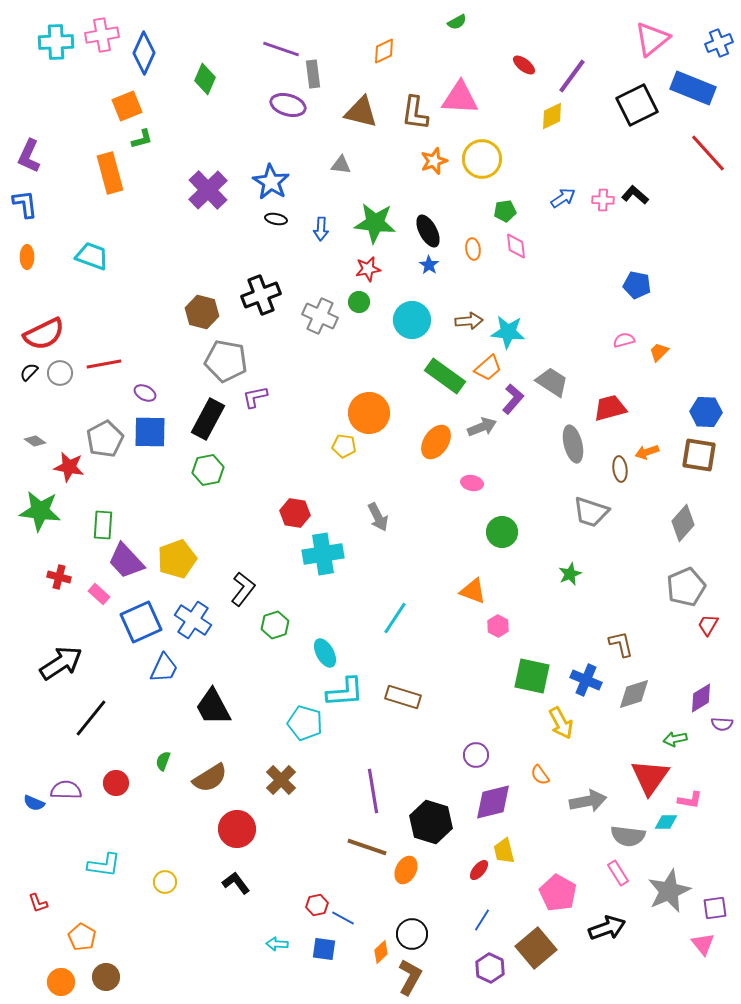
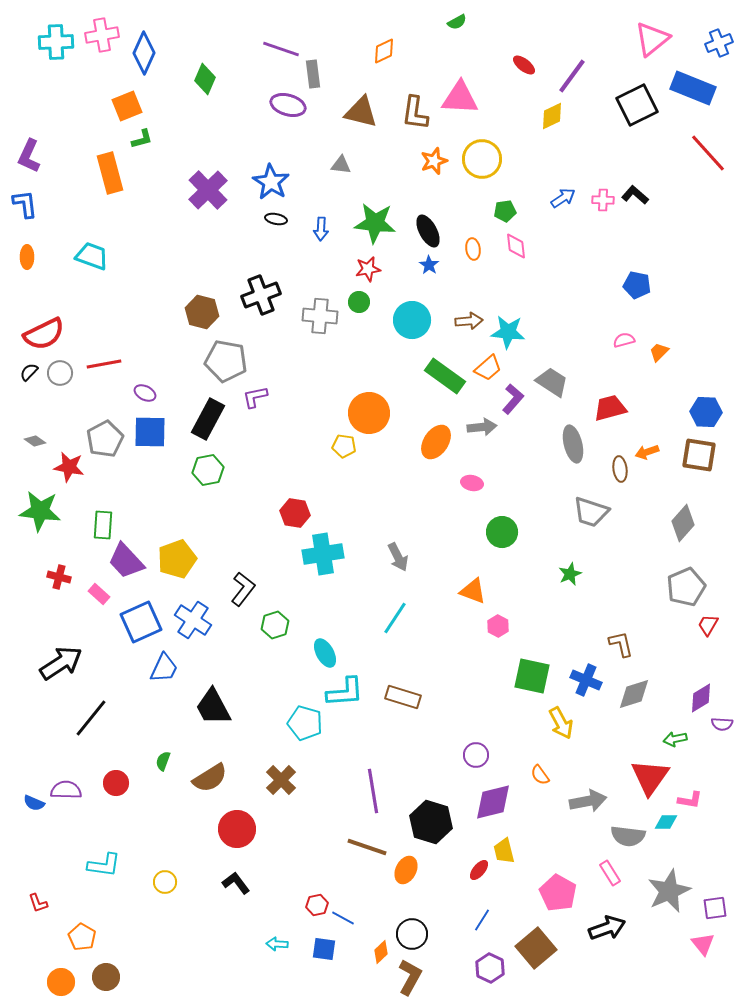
gray cross at (320, 316): rotated 20 degrees counterclockwise
gray arrow at (482, 427): rotated 16 degrees clockwise
gray arrow at (378, 517): moved 20 px right, 40 px down
pink rectangle at (618, 873): moved 8 px left
